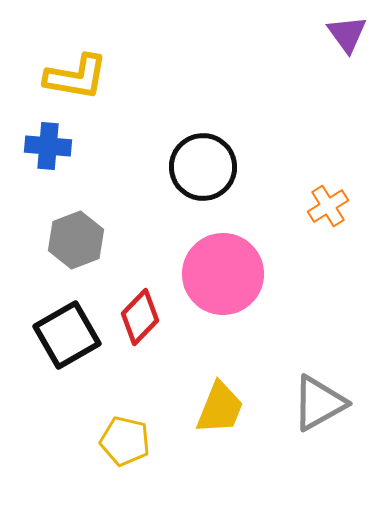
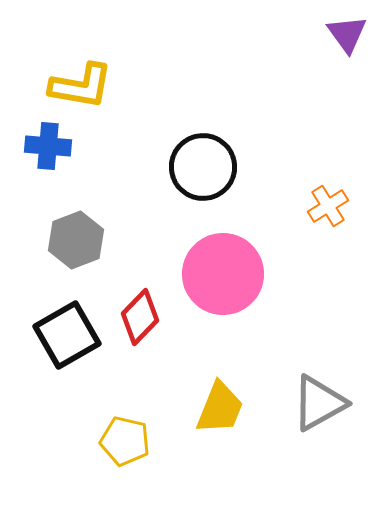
yellow L-shape: moved 5 px right, 9 px down
